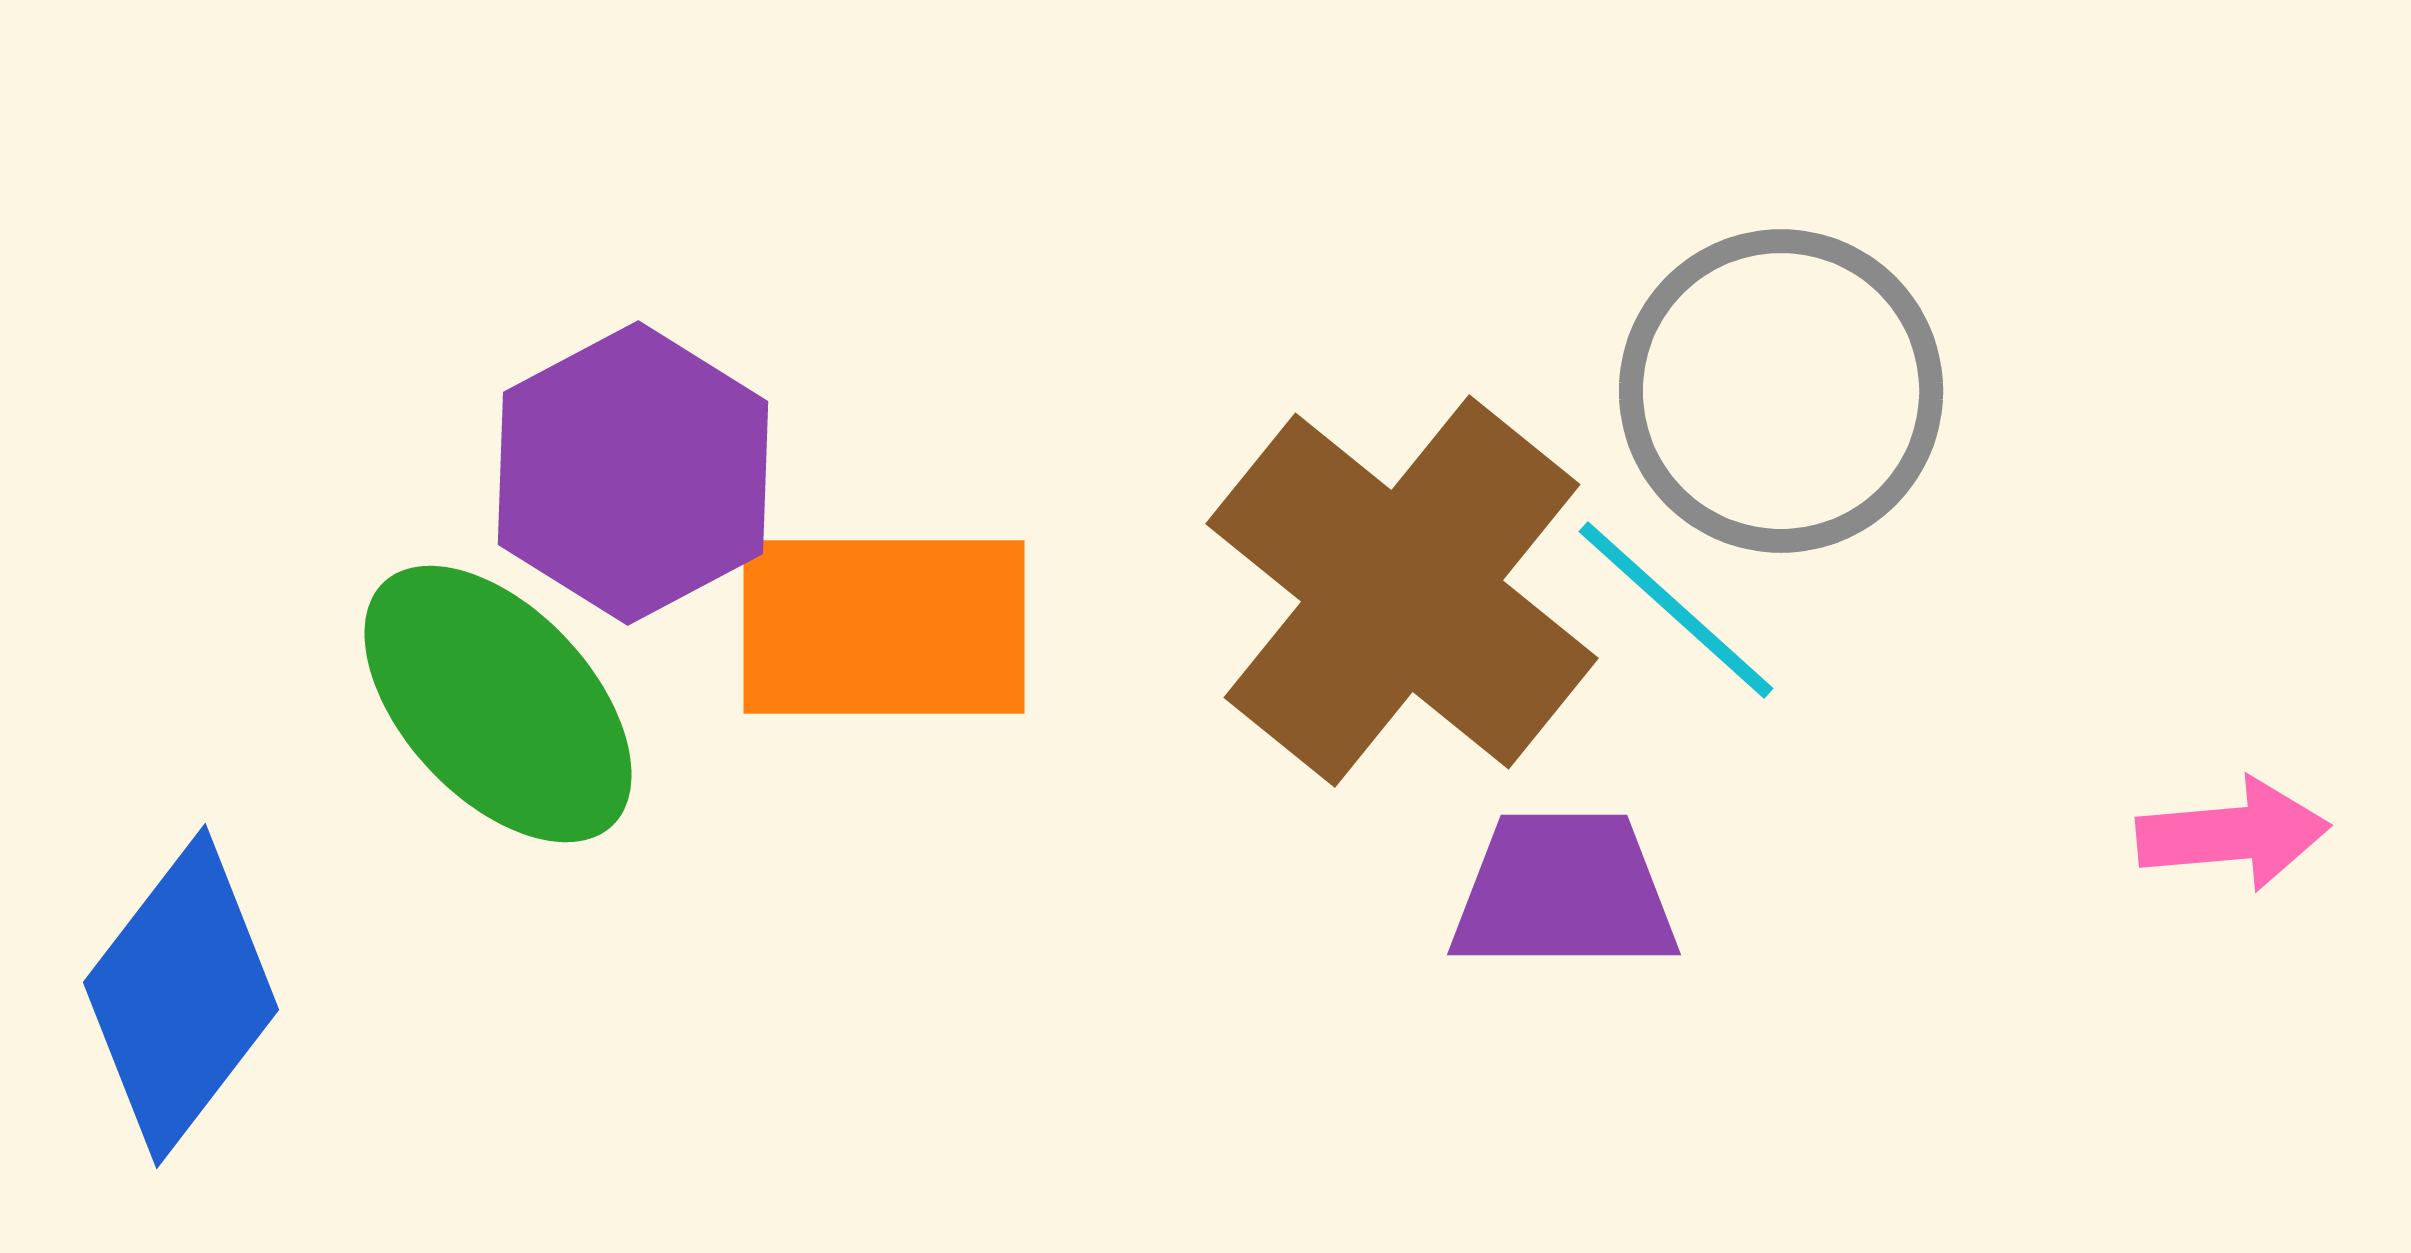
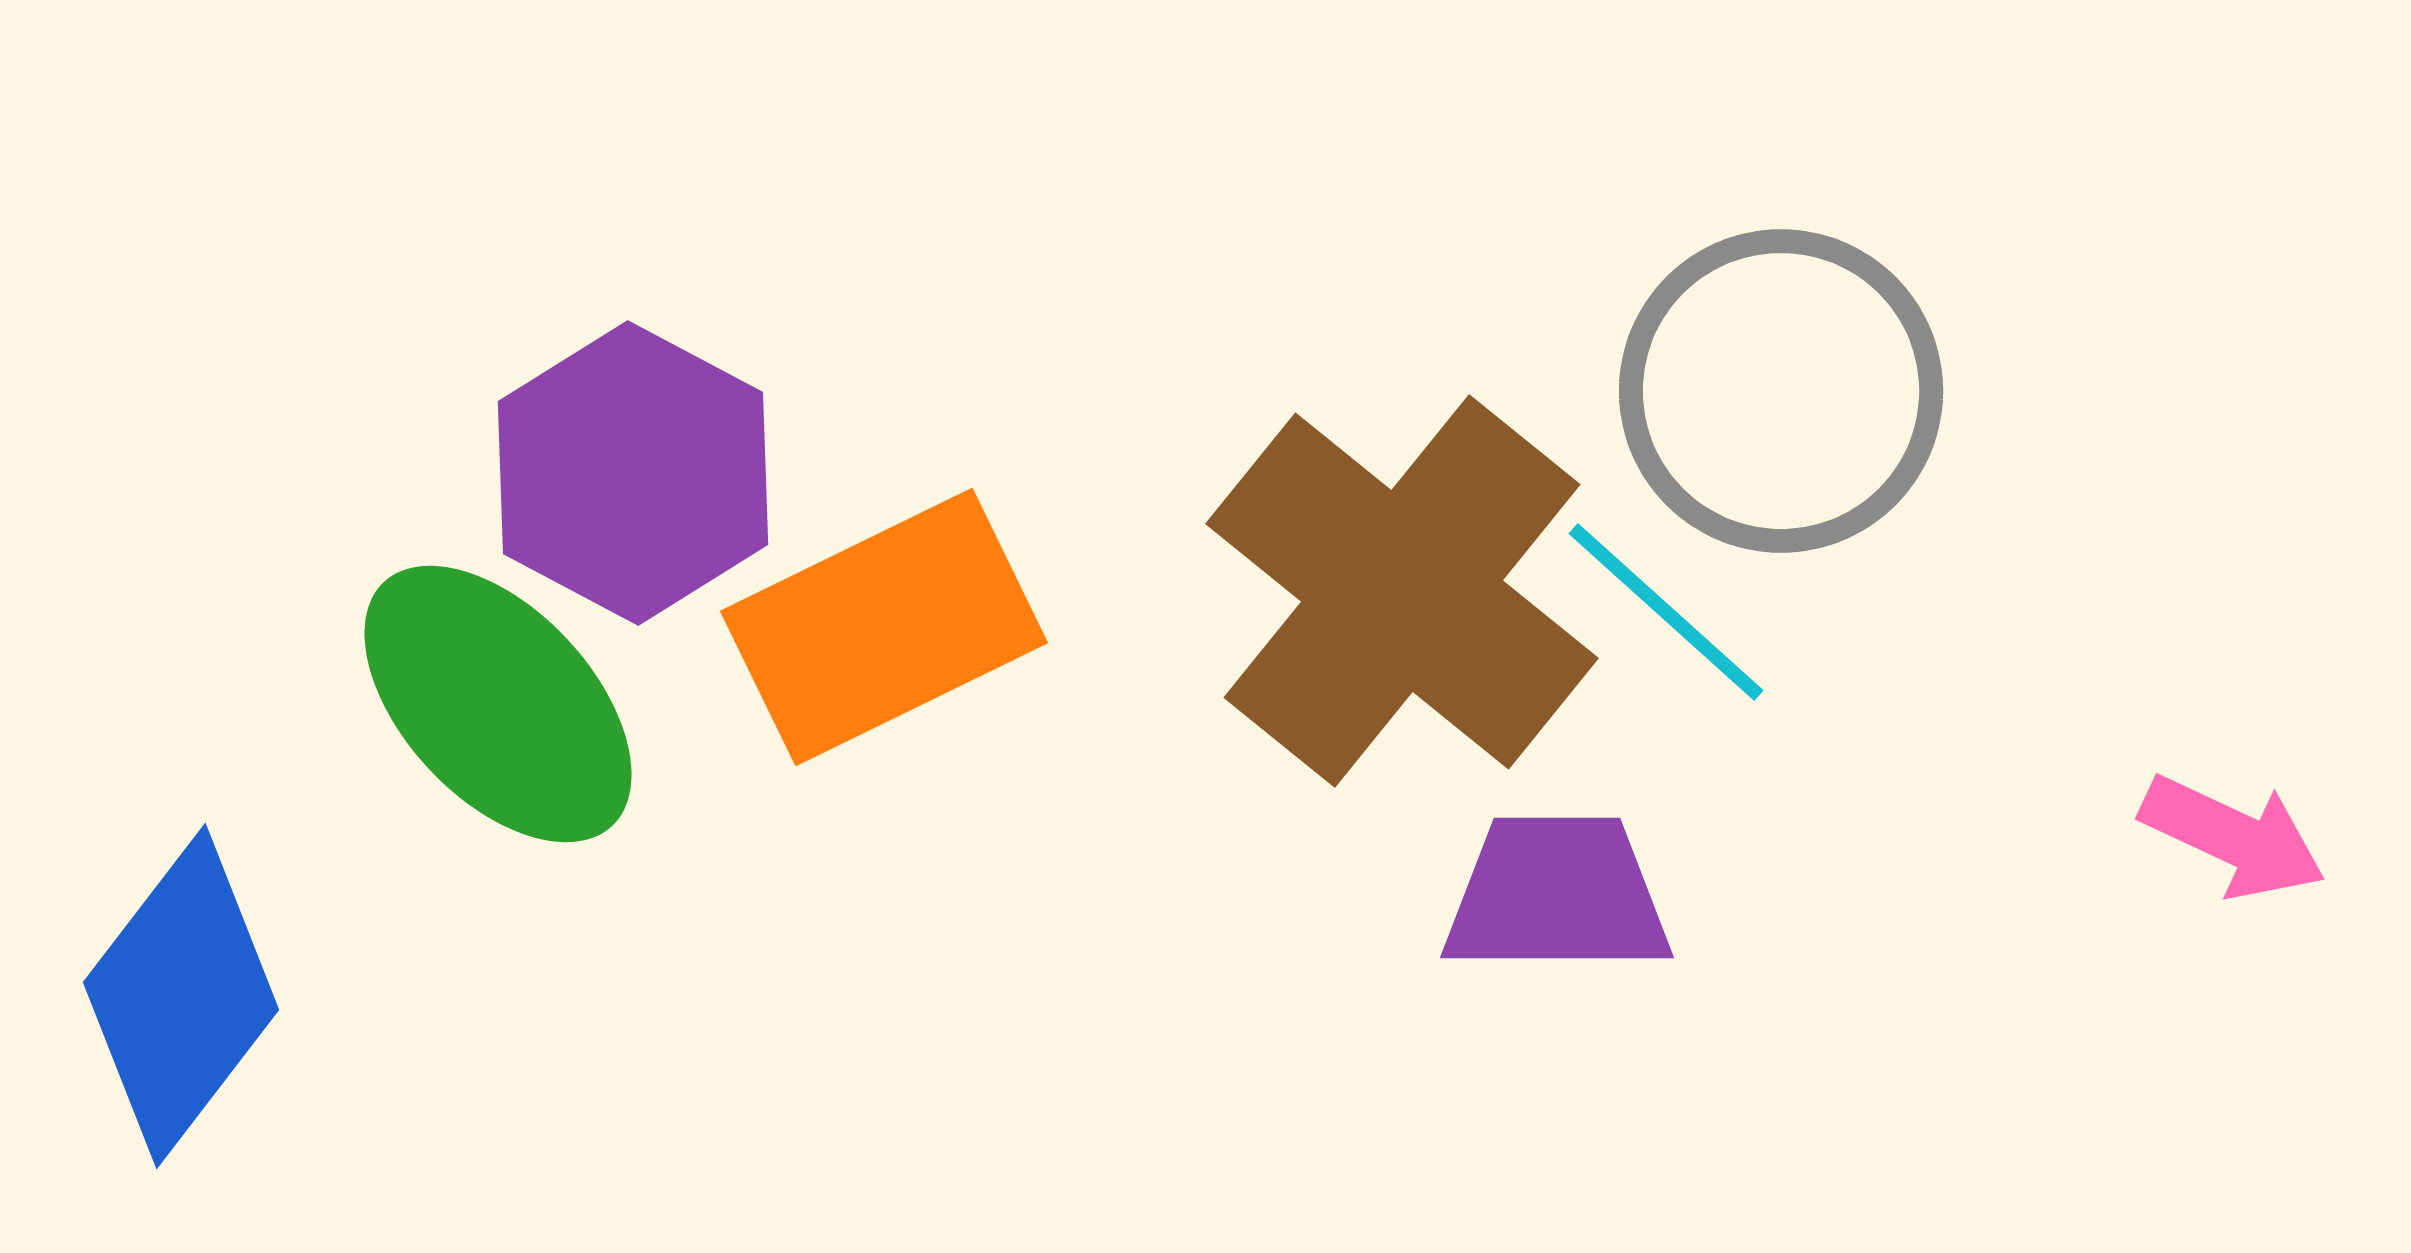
purple hexagon: rotated 4 degrees counterclockwise
cyan line: moved 10 px left, 2 px down
orange rectangle: rotated 26 degrees counterclockwise
pink arrow: moved 3 px down; rotated 30 degrees clockwise
purple trapezoid: moved 7 px left, 3 px down
